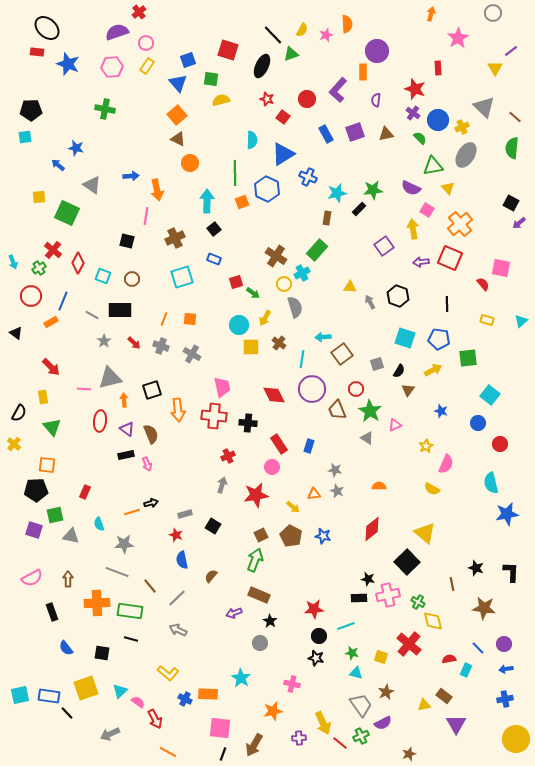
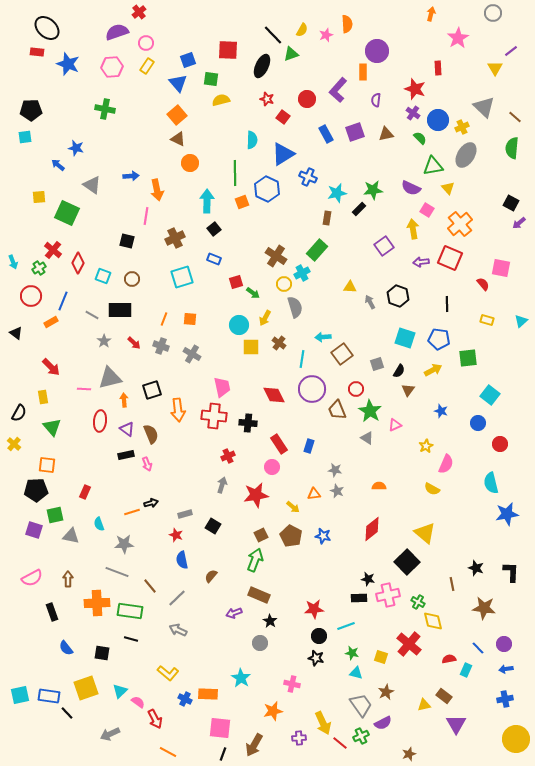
red square at (228, 50): rotated 15 degrees counterclockwise
